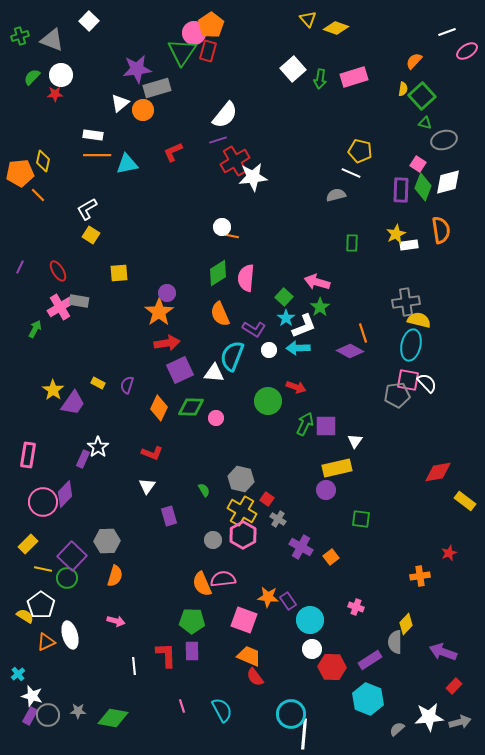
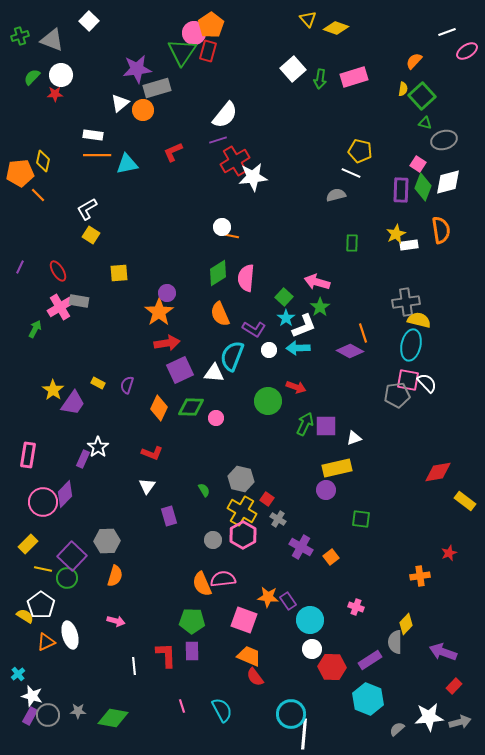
white triangle at (355, 441): moved 1 px left, 3 px up; rotated 35 degrees clockwise
